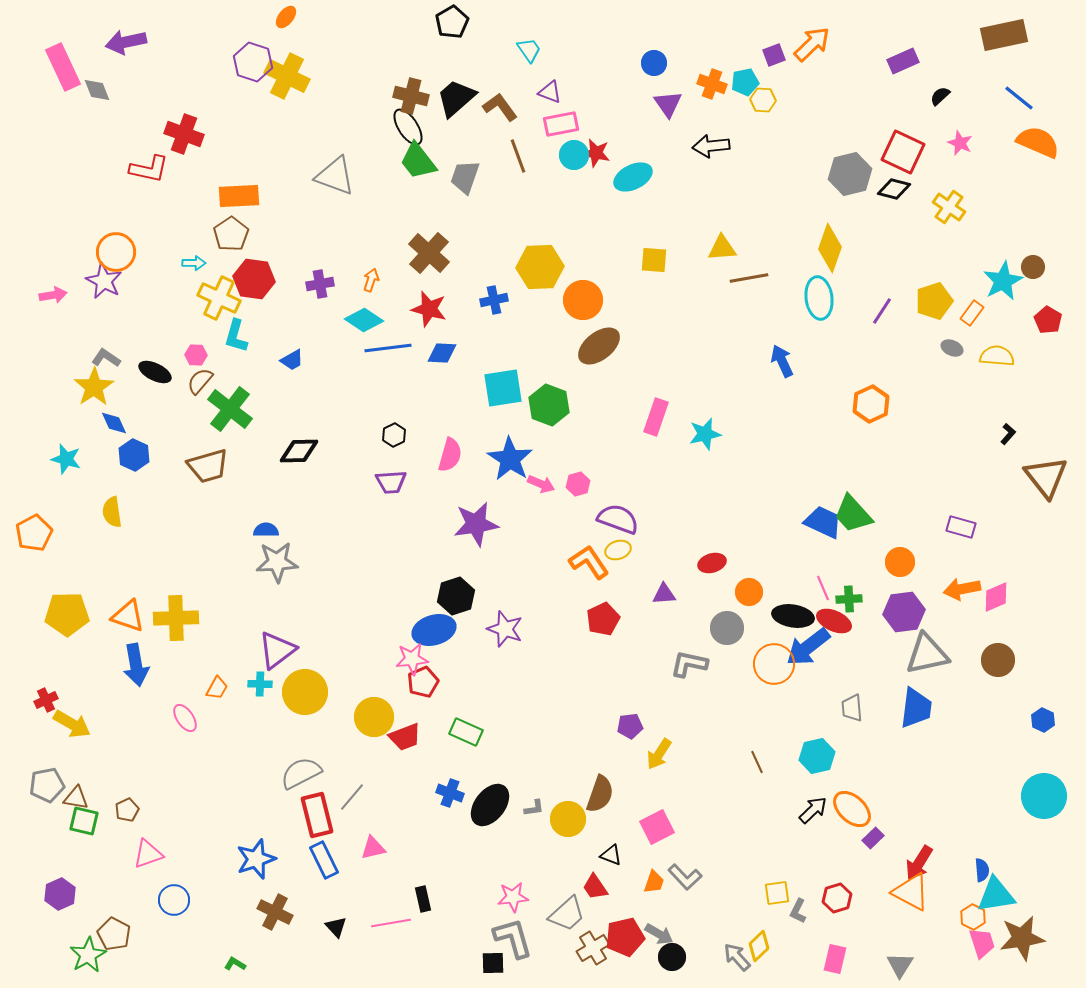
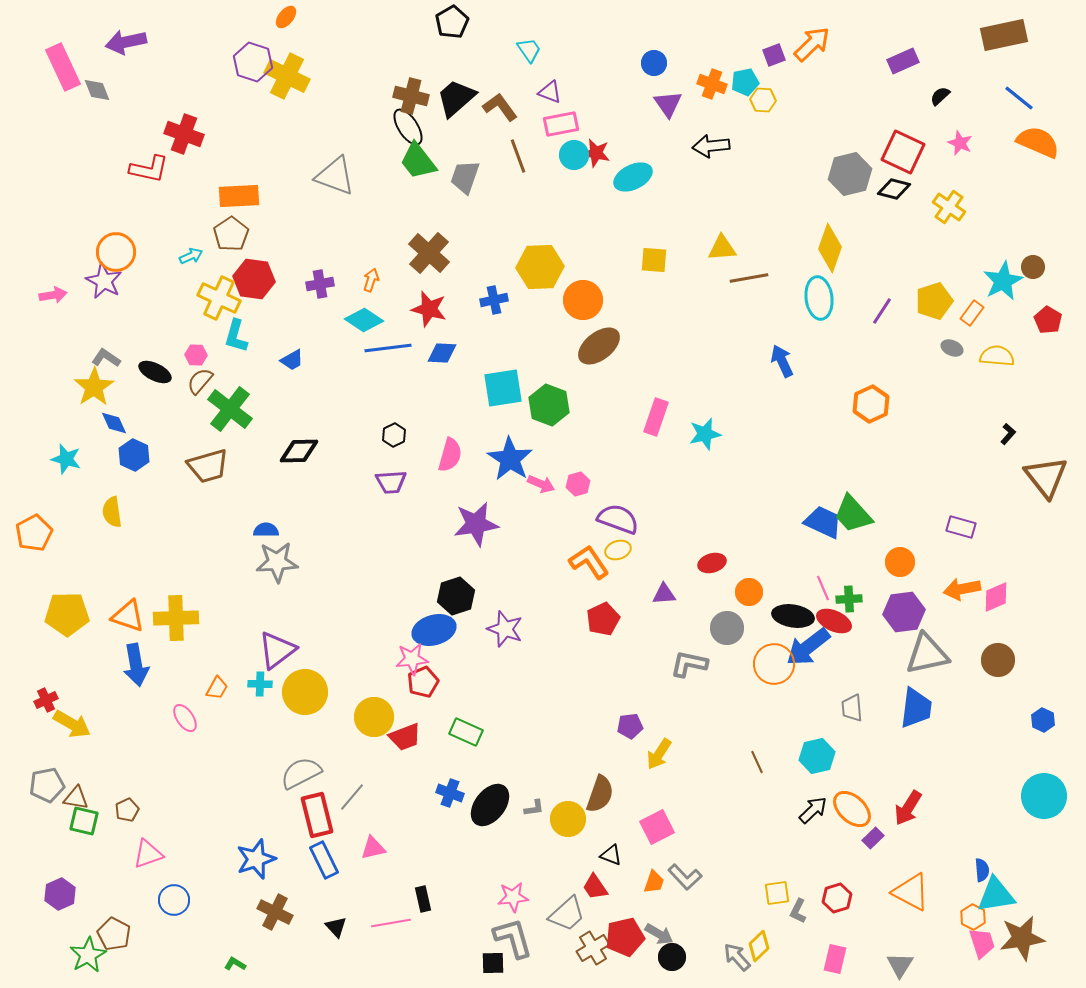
cyan arrow at (194, 263): moved 3 px left, 7 px up; rotated 25 degrees counterclockwise
red arrow at (919, 863): moved 11 px left, 55 px up
